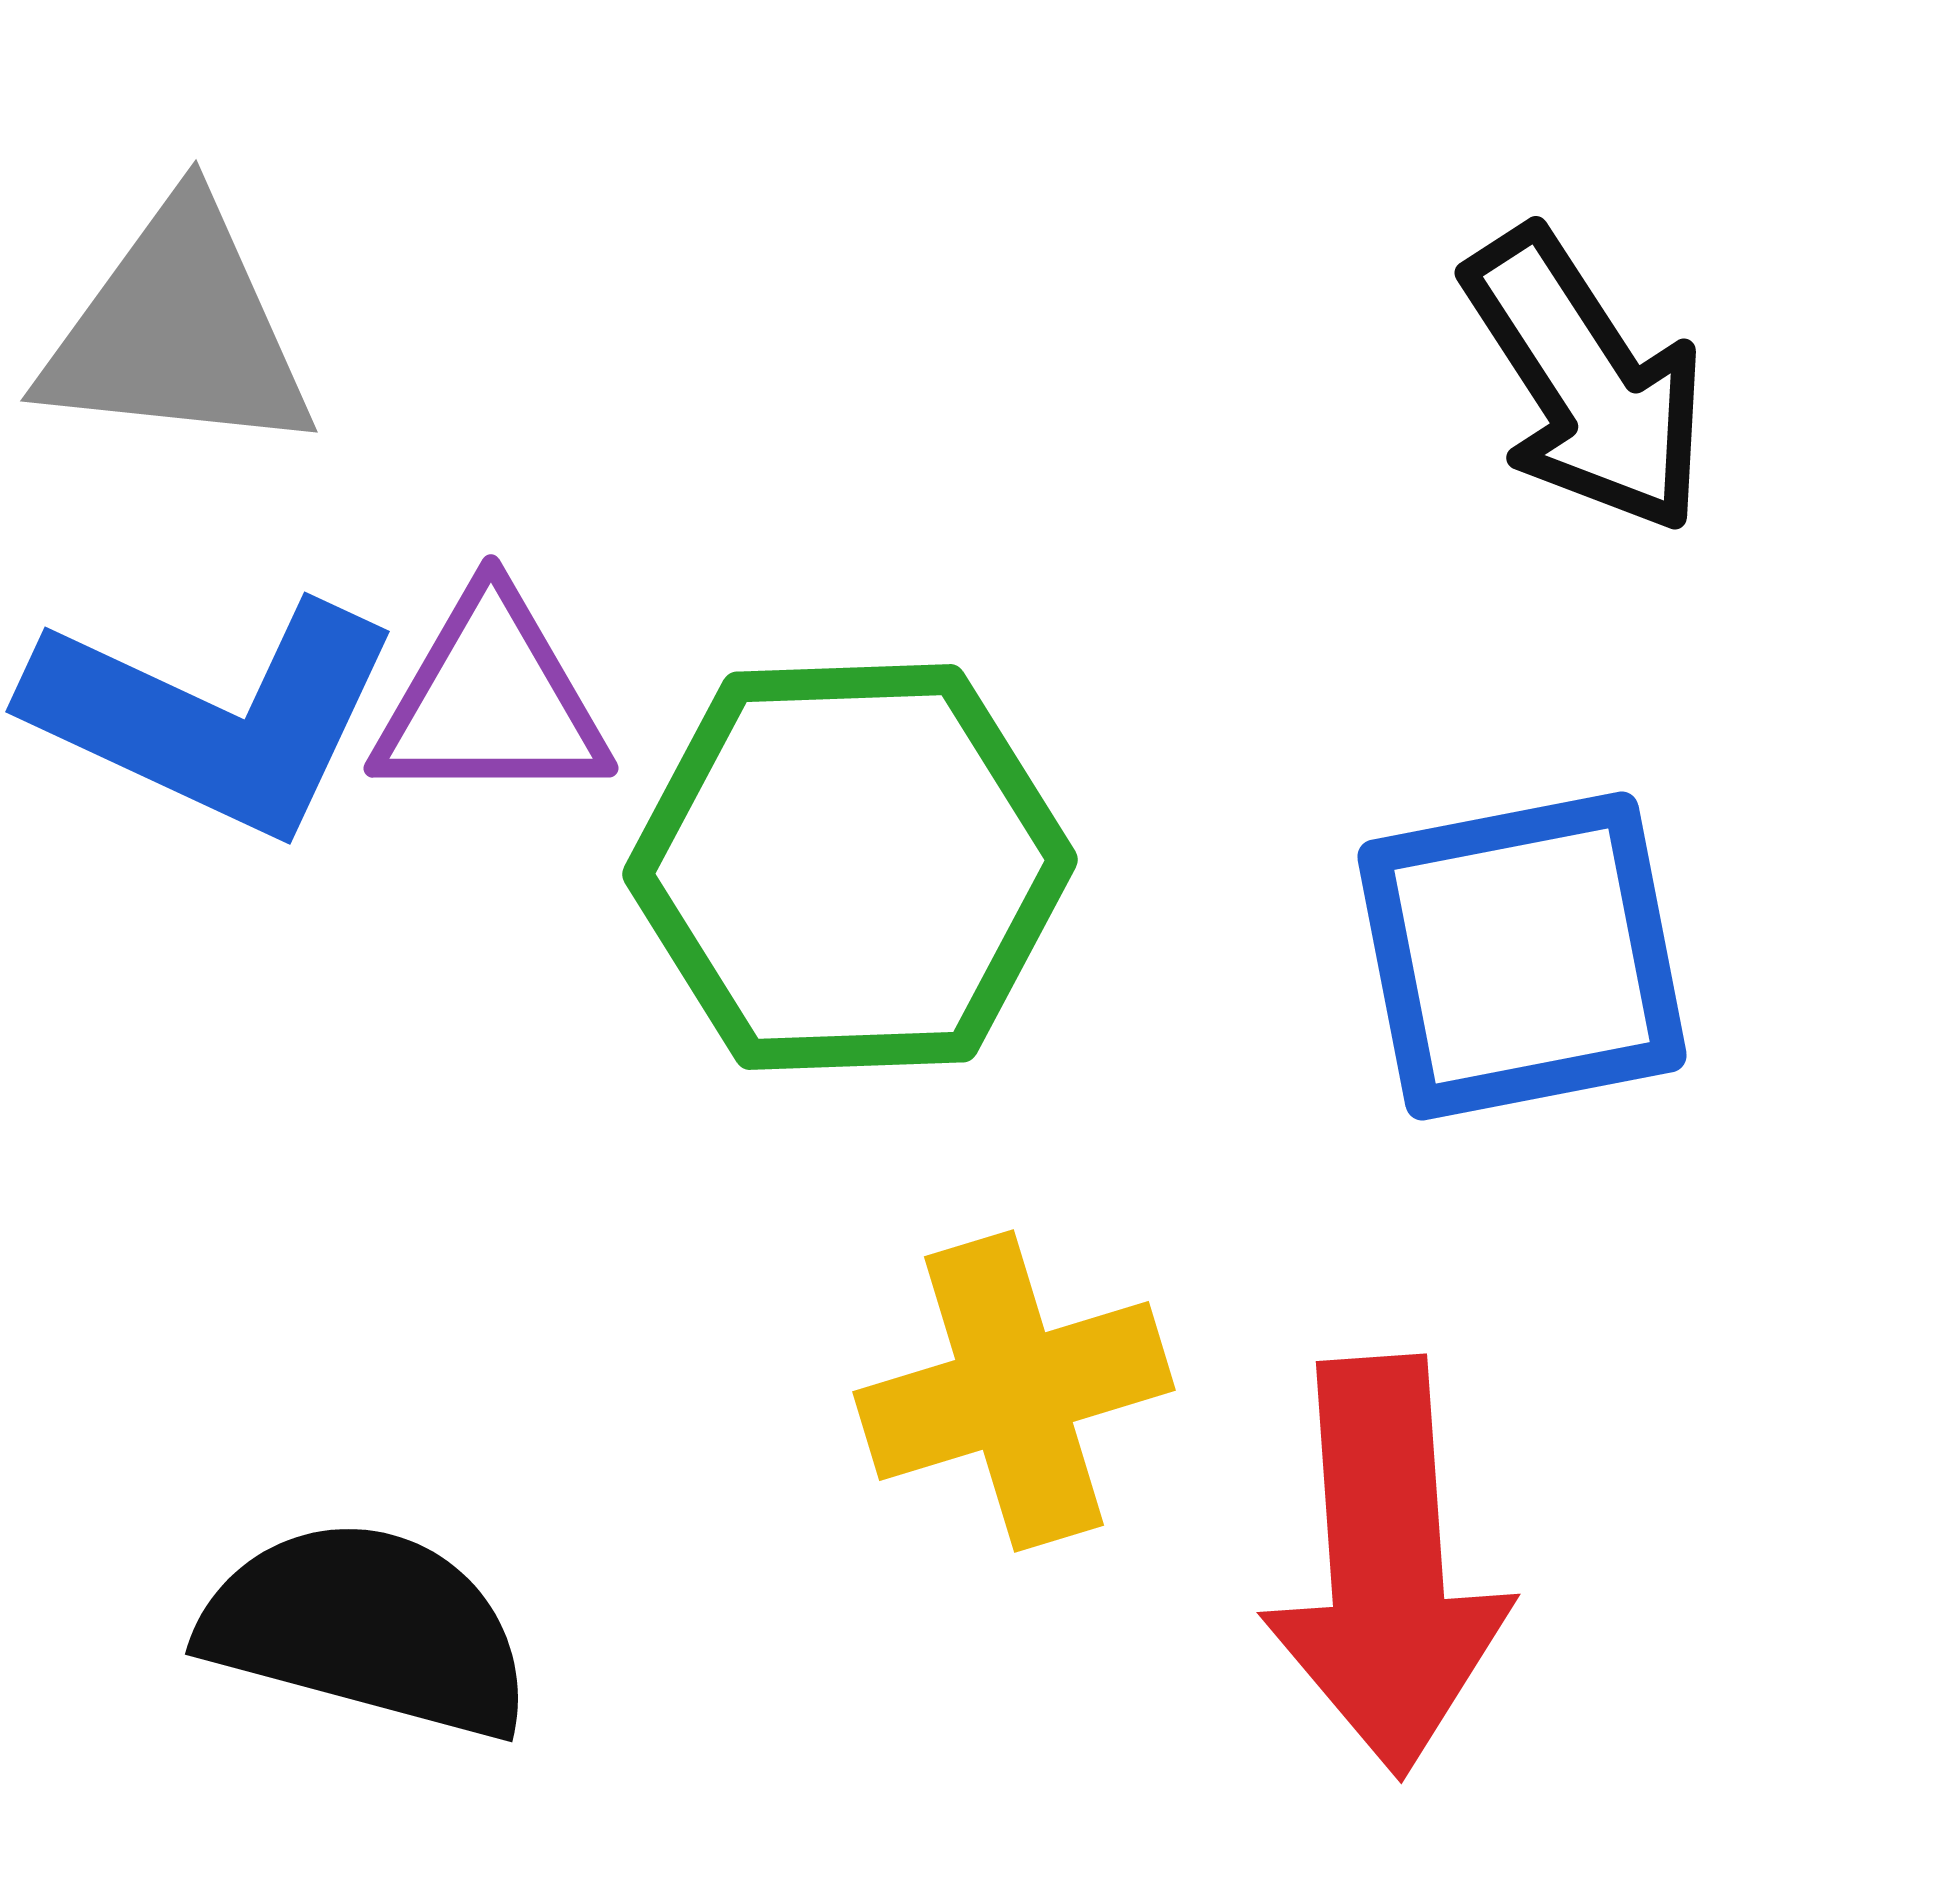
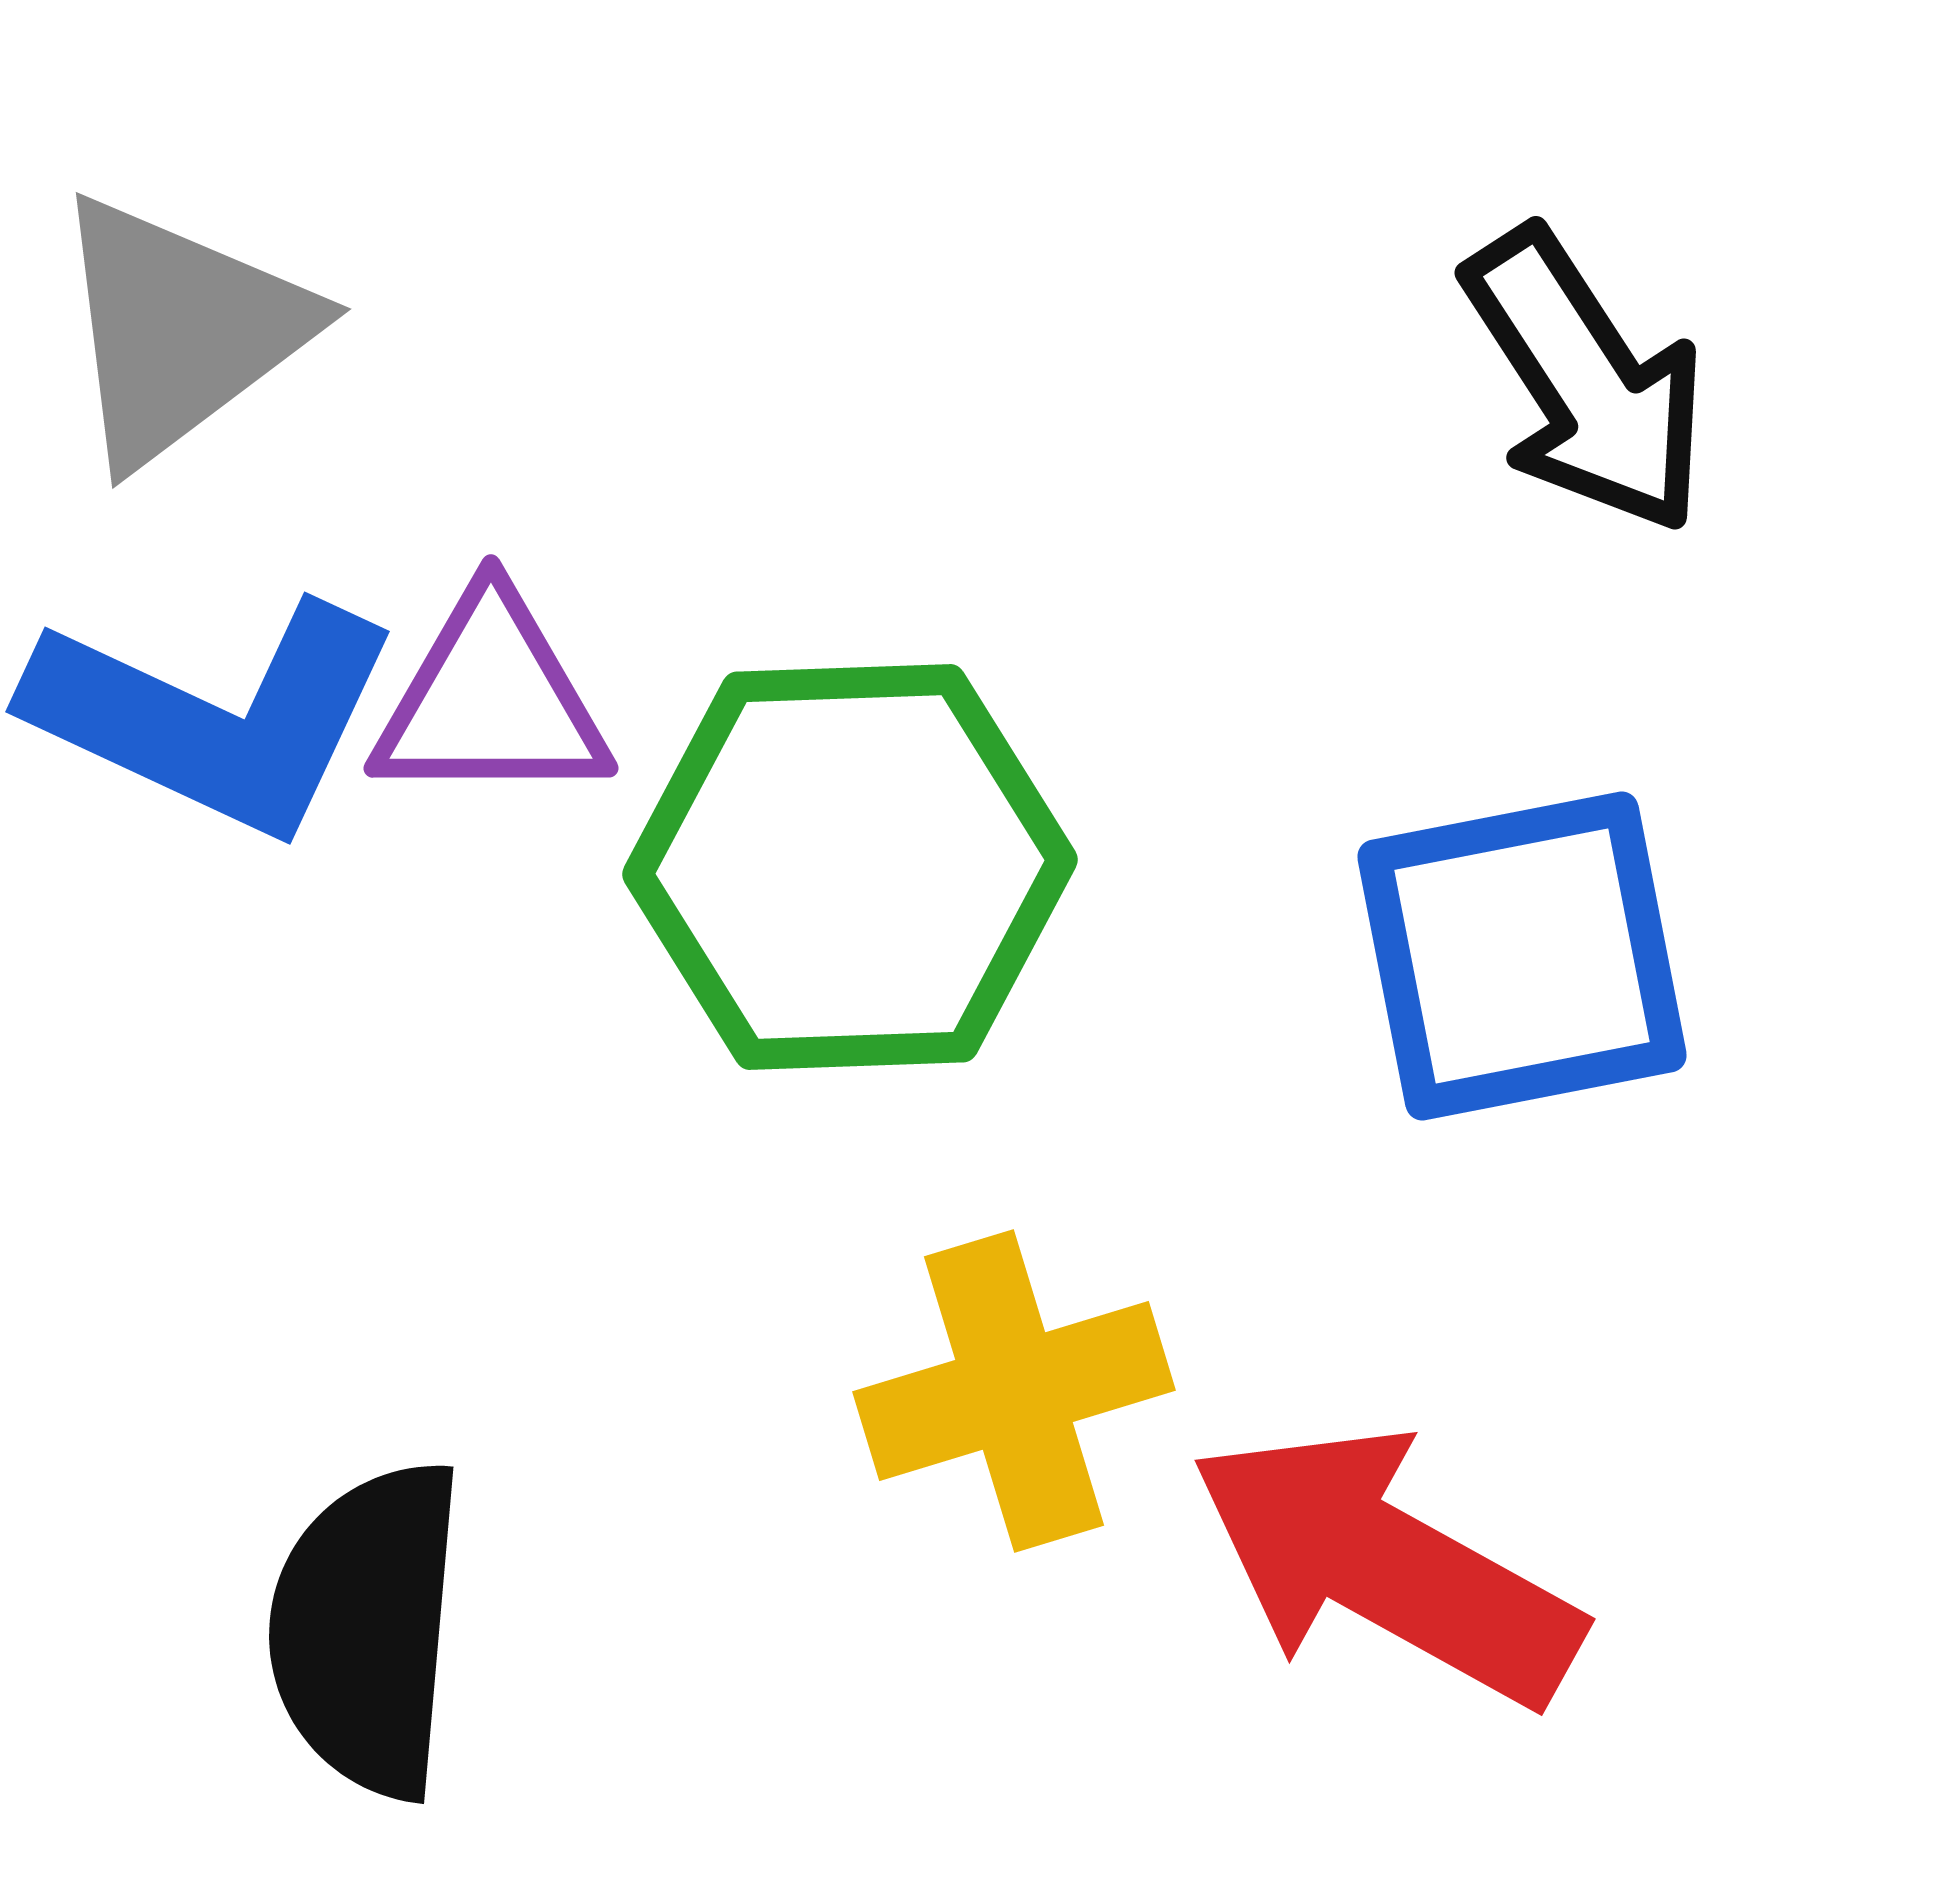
gray triangle: moved 2 px right, 1 px up; rotated 43 degrees counterclockwise
red arrow: rotated 123 degrees clockwise
black semicircle: rotated 100 degrees counterclockwise
